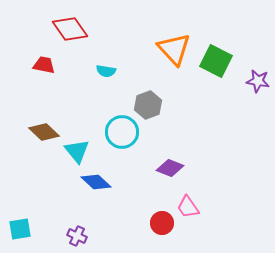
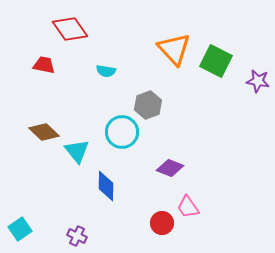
blue diamond: moved 10 px right, 4 px down; rotated 48 degrees clockwise
cyan square: rotated 25 degrees counterclockwise
